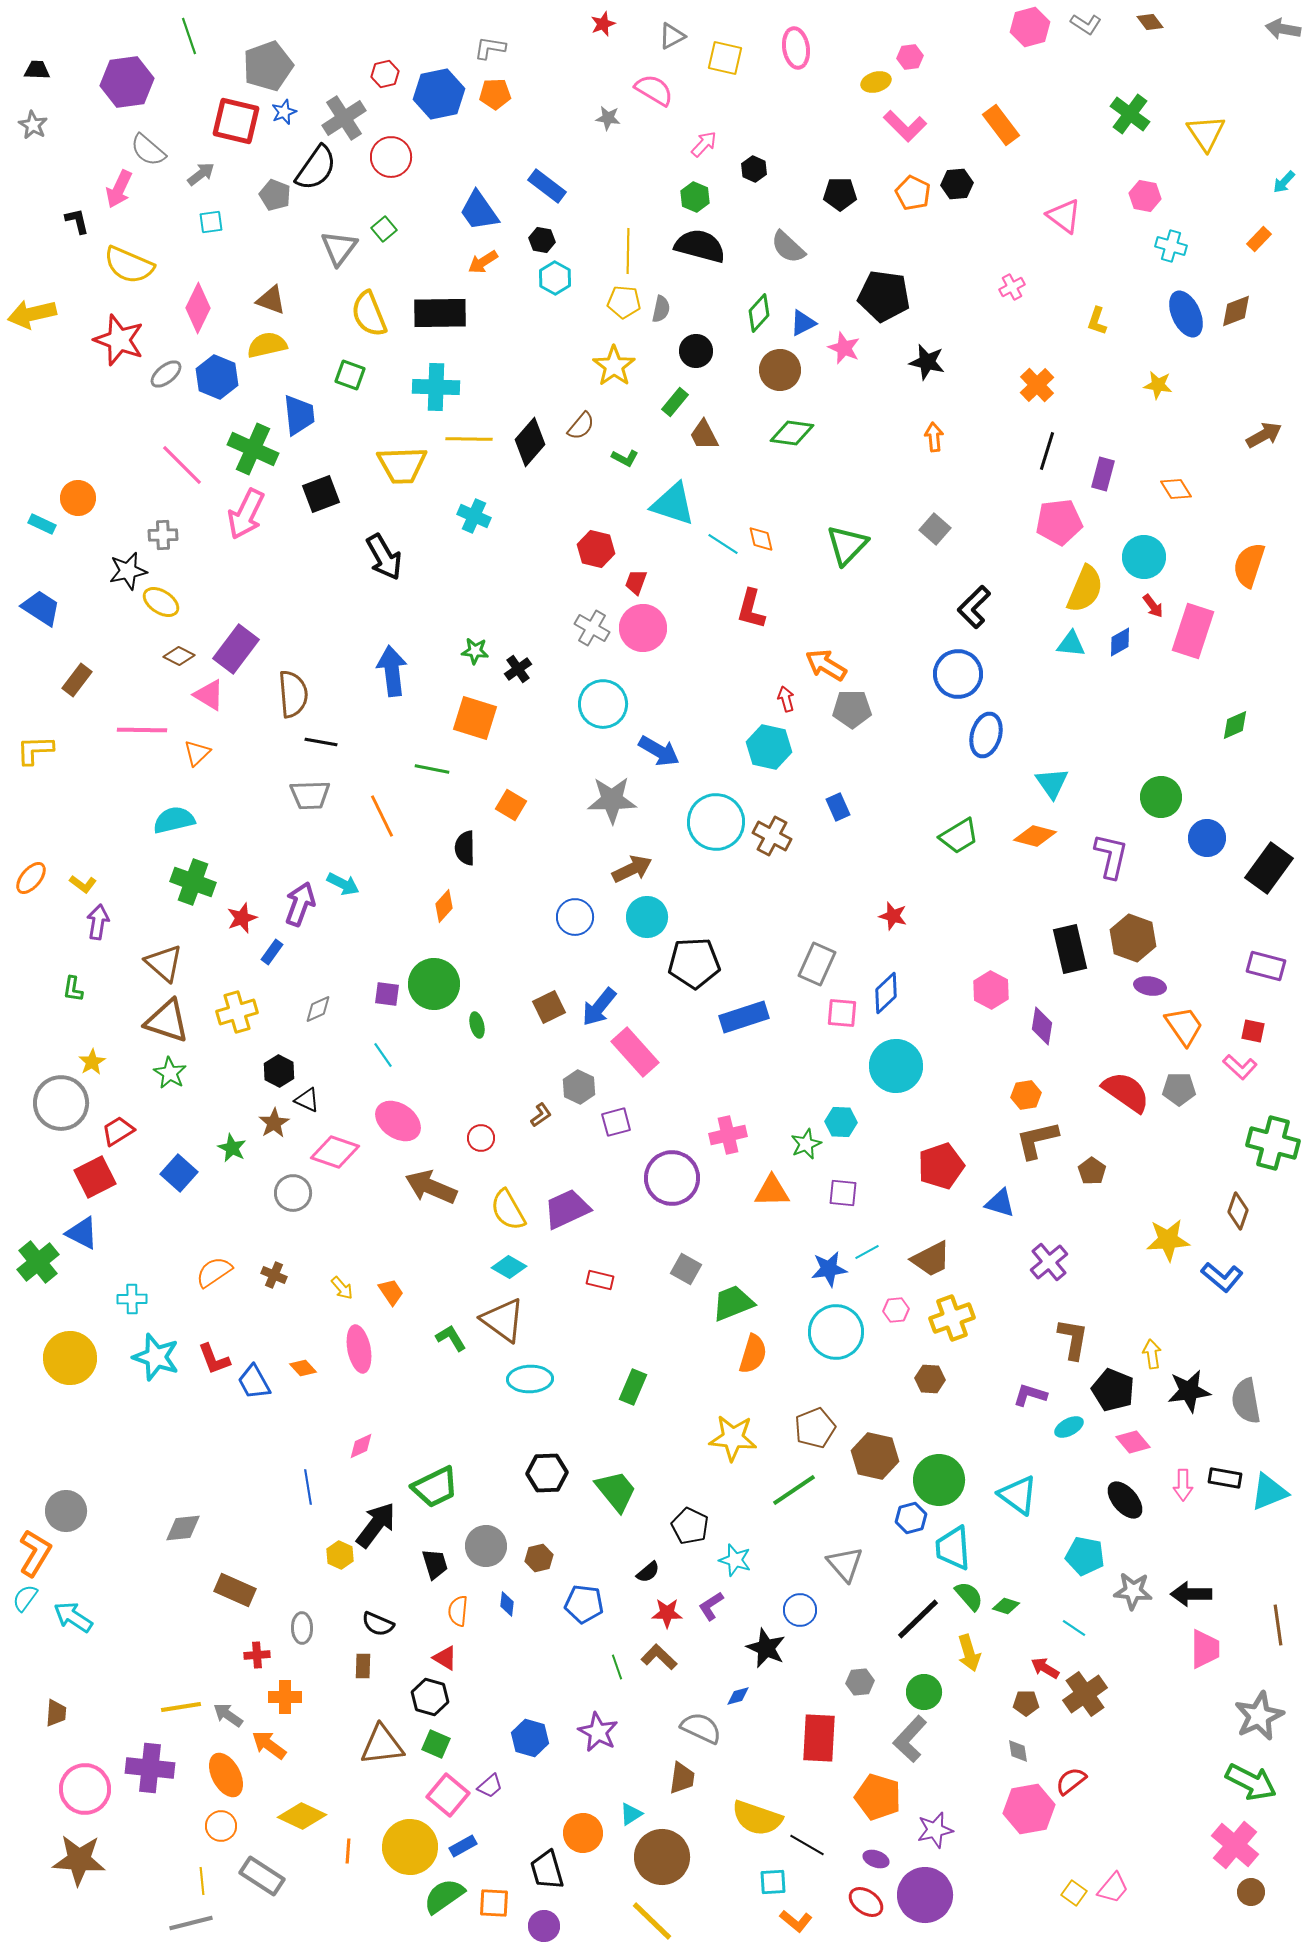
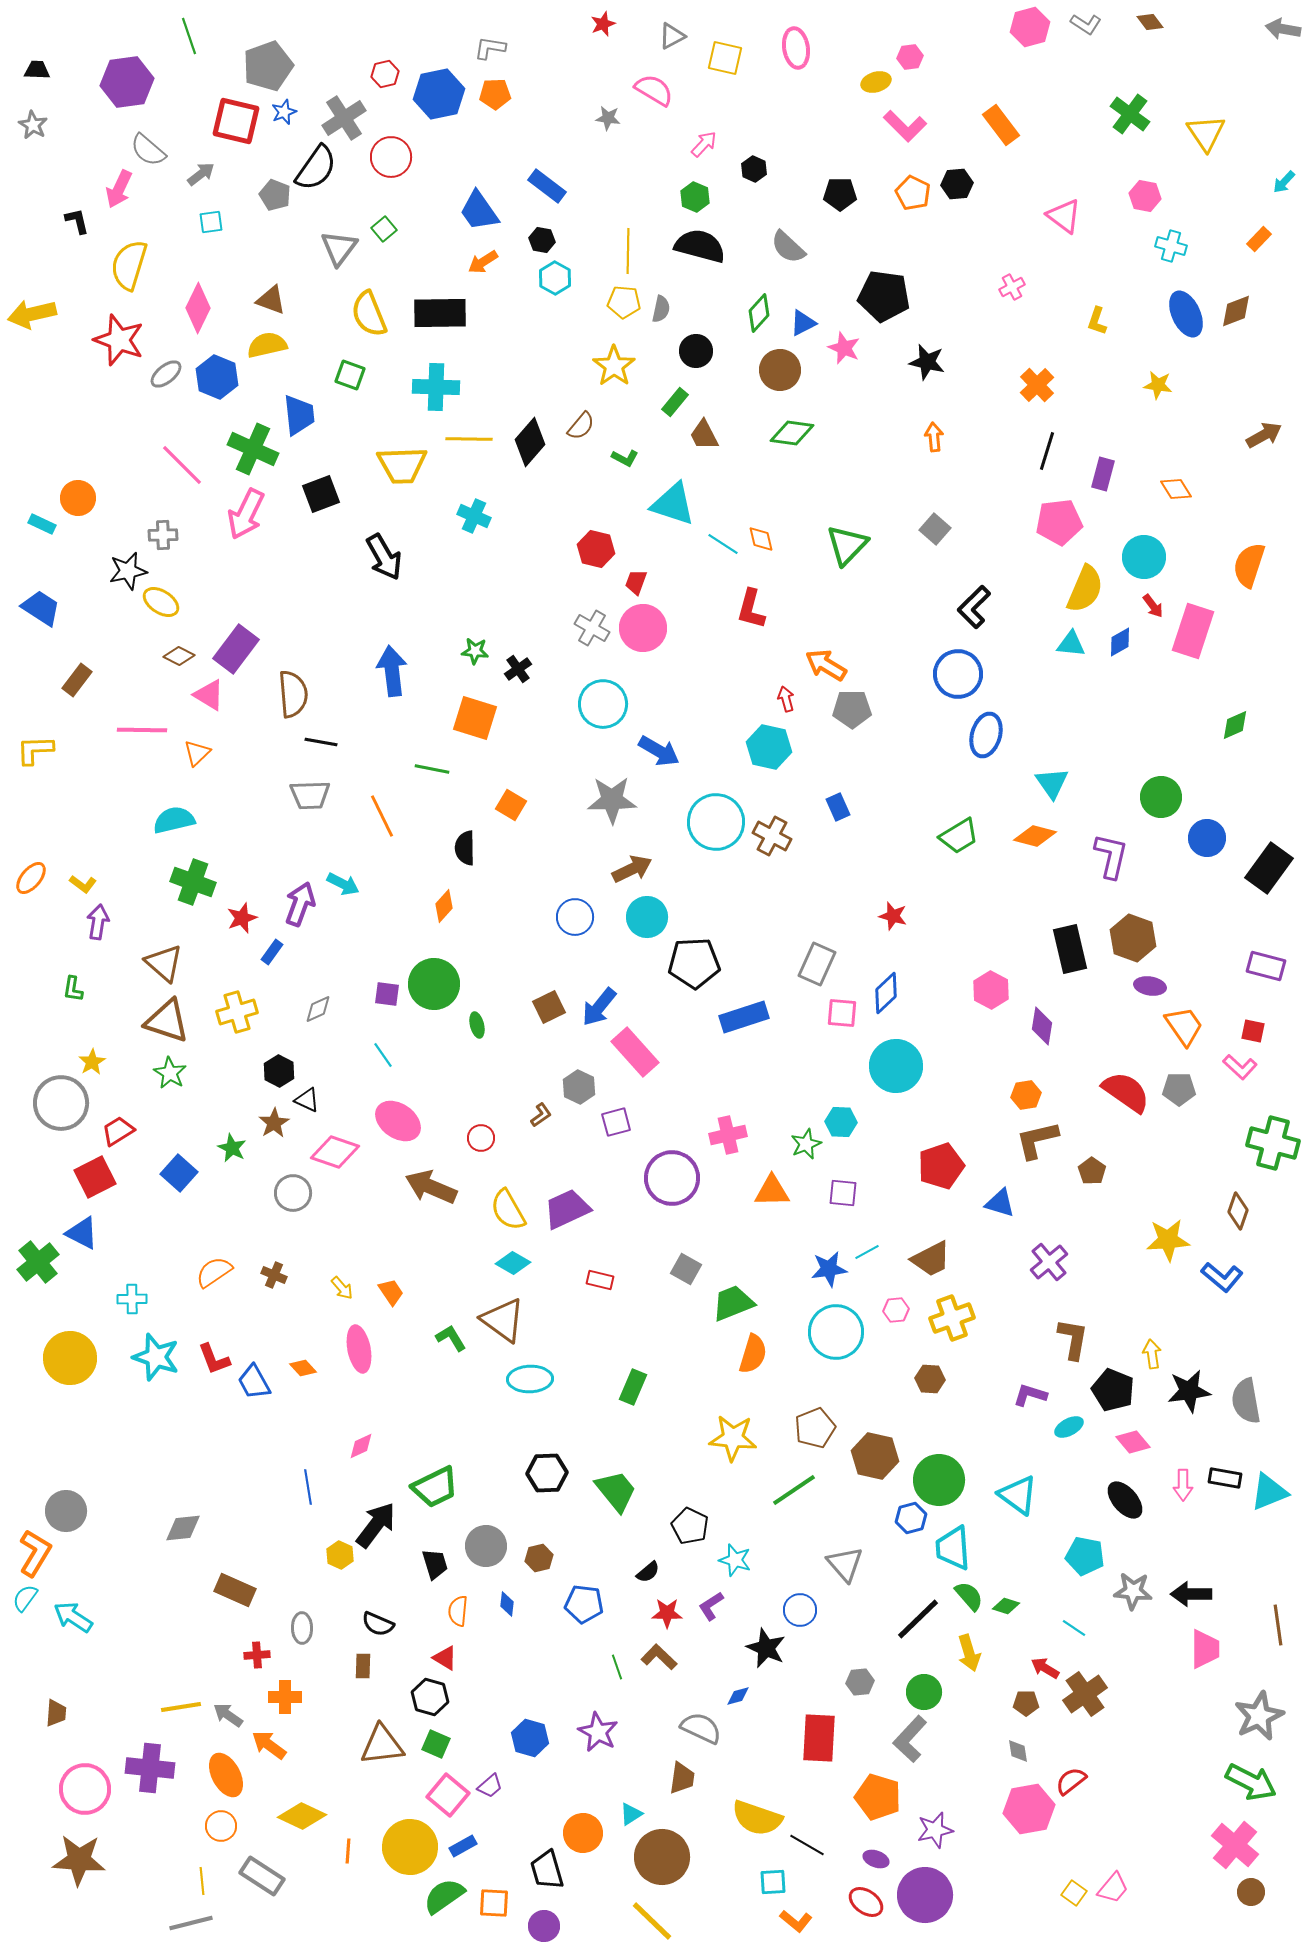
yellow semicircle at (129, 265): rotated 84 degrees clockwise
cyan diamond at (509, 1267): moved 4 px right, 4 px up
